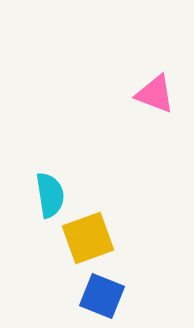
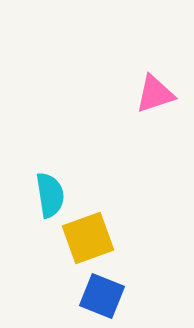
pink triangle: rotated 39 degrees counterclockwise
